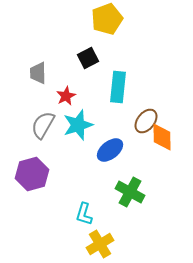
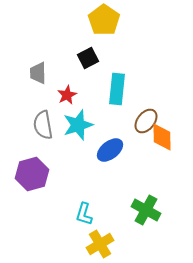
yellow pentagon: moved 3 px left, 1 px down; rotated 16 degrees counterclockwise
cyan rectangle: moved 1 px left, 2 px down
red star: moved 1 px right, 1 px up
gray semicircle: rotated 40 degrees counterclockwise
green cross: moved 16 px right, 18 px down
